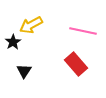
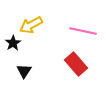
black star: moved 1 px down
